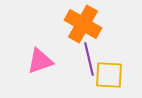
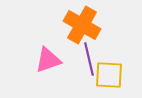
orange cross: moved 1 px left, 1 px down
pink triangle: moved 8 px right, 1 px up
